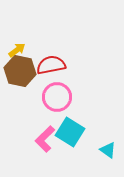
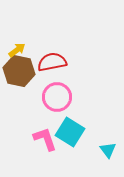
red semicircle: moved 1 px right, 3 px up
brown hexagon: moved 1 px left
pink L-shape: rotated 116 degrees clockwise
cyan triangle: rotated 18 degrees clockwise
